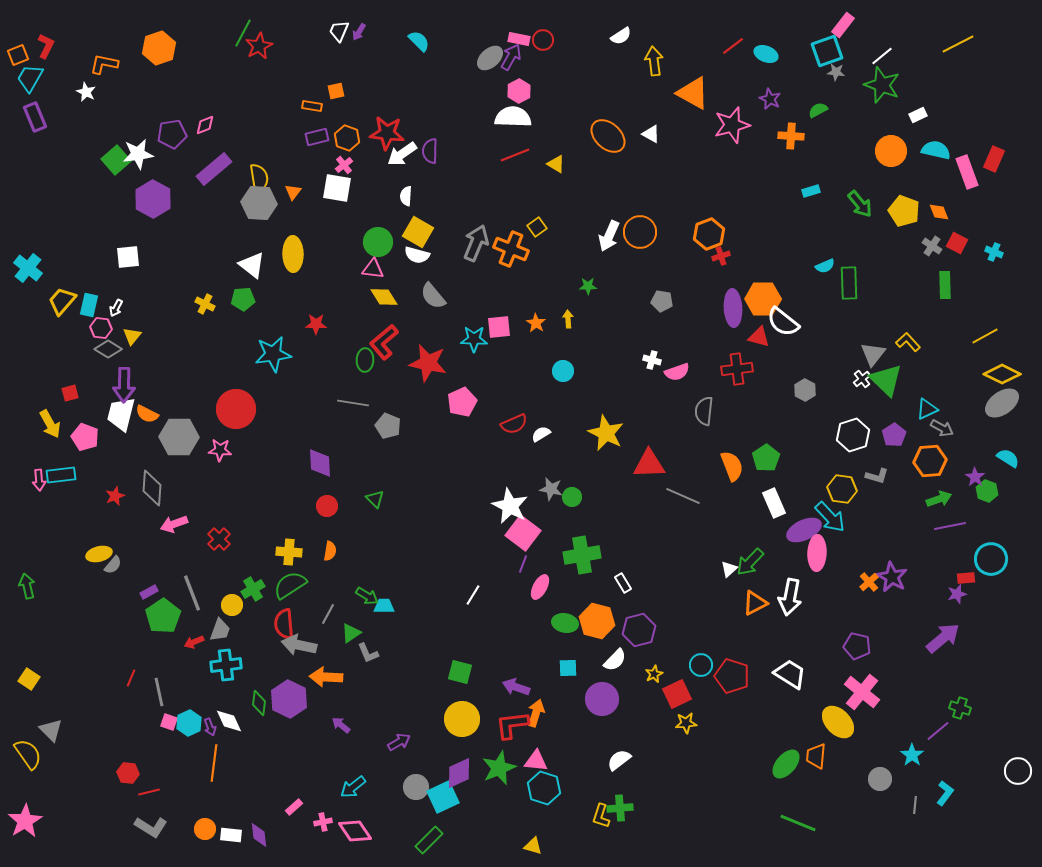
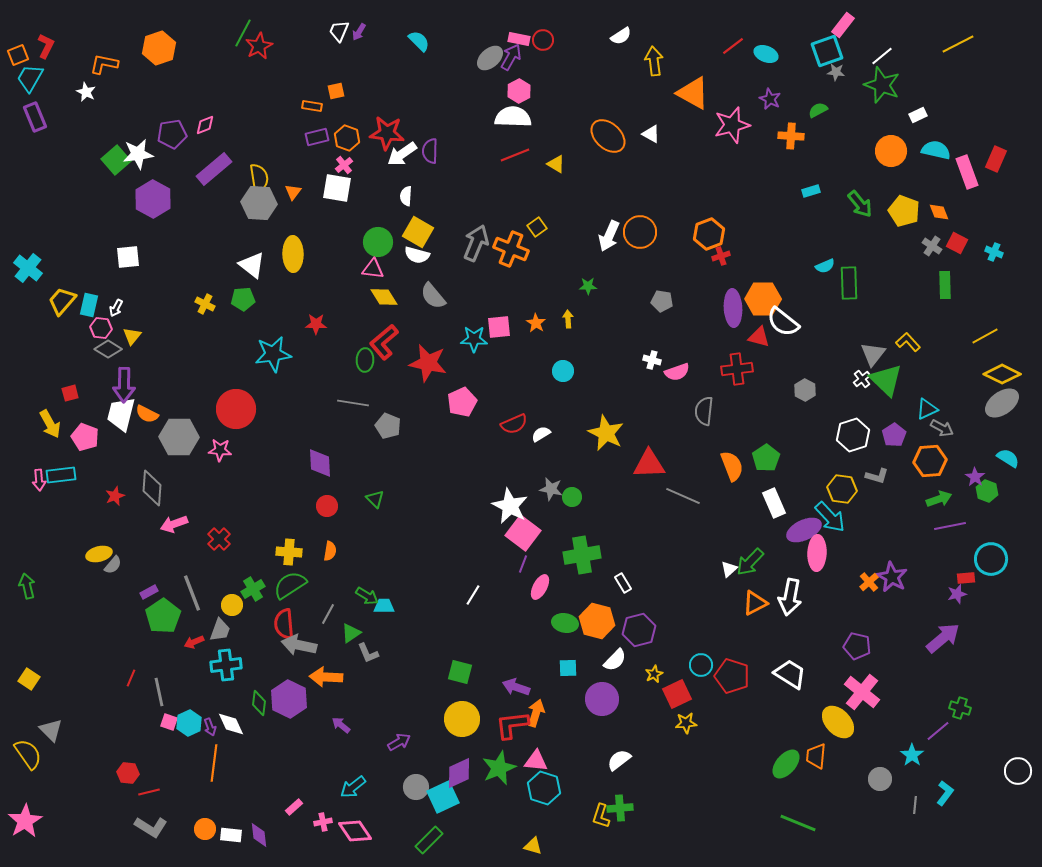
red rectangle at (994, 159): moved 2 px right
white diamond at (229, 721): moved 2 px right, 3 px down
